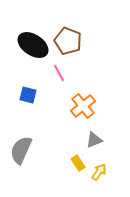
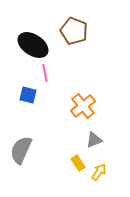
brown pentagon: moved 6 px right, 10 px up
pink line: moved 14 px left; rotated 18 degrees clockwise
